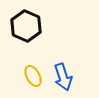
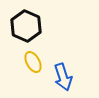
yellow ellipse: moved 14 px up
